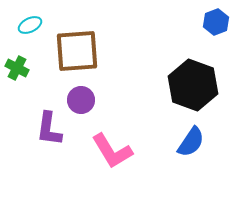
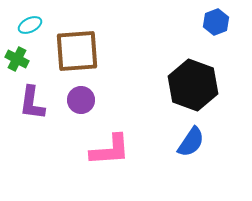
green cross: moved 9 px up
purple L-shape: moved 17 px left, 26 px up
pink L-shape: moved 2 px left, 1 px up; rotated 63 degrees counterclockwise
